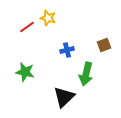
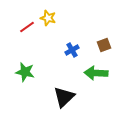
blue cross: moved 5 px right; rotated 16 degrees counterclockwise
green arrow: moved 10 px right, 1 px up; rotated 80 degrees clockwise
